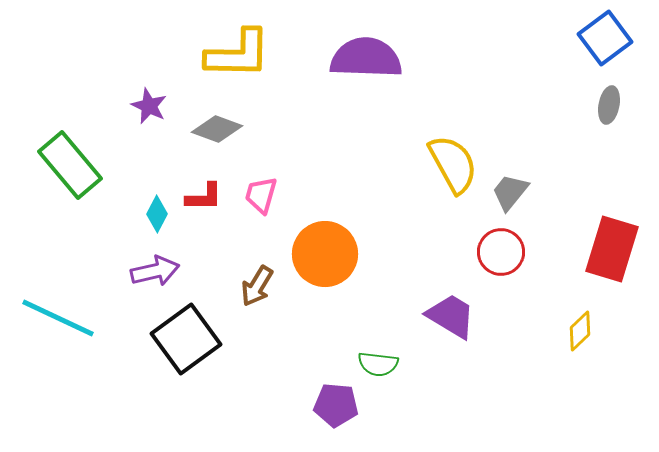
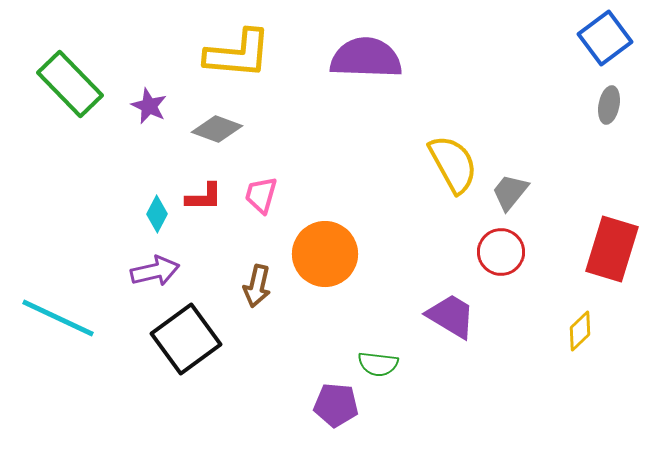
yellow L-shape: rotated 4 degrees clockwise
green rectangle: moved 81 px up; rotated 4 degrees counterclockwise
brown arrow: rotated 18 degrees counterclockwise
